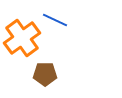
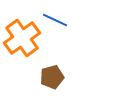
brown pentagon: moved 7 px right, 3 px down; rotated 15 degrees counterclockwise
